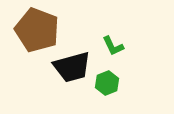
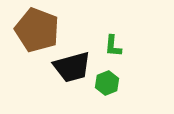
green L-shape: rotated 30 degrees clockwise
